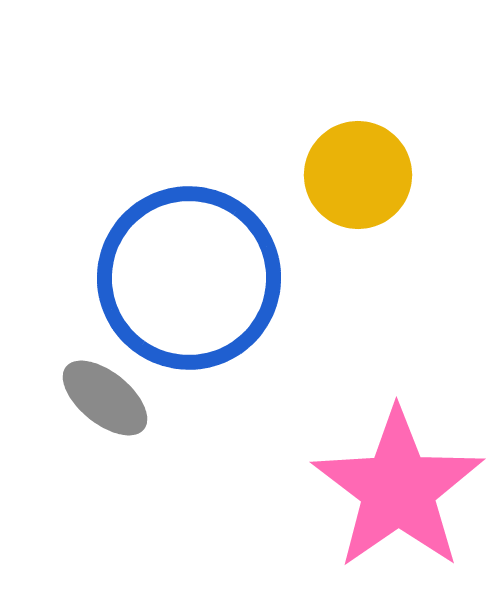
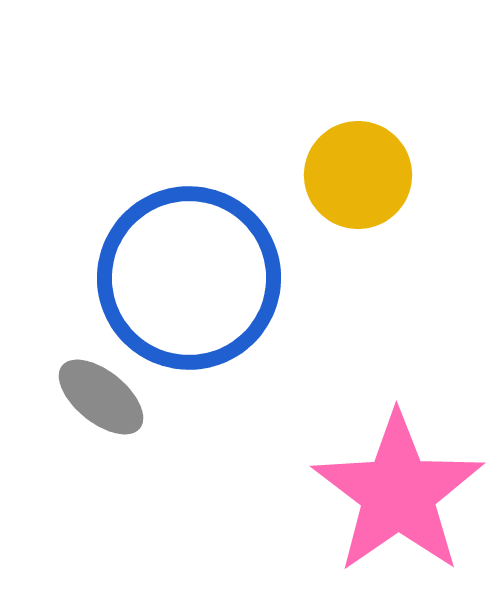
gray ellipse: moved 4 px left, 1 px up
pink star: moved 4 px down
